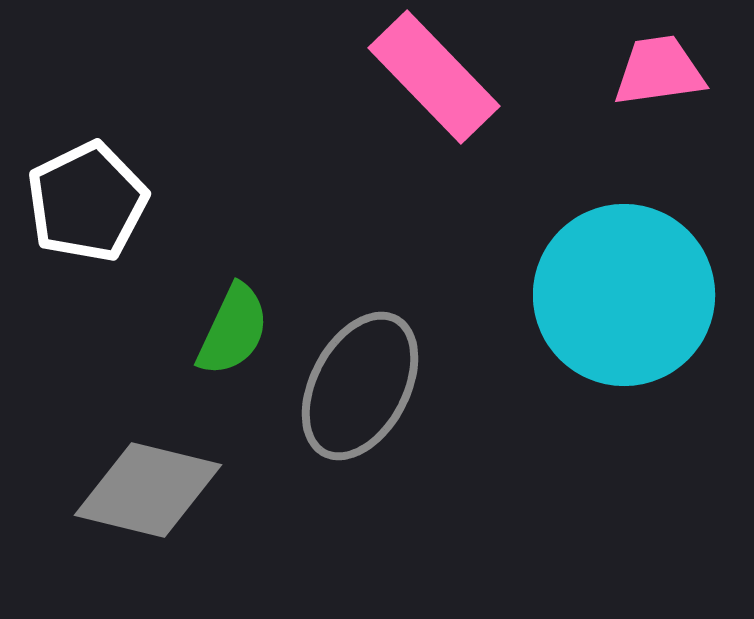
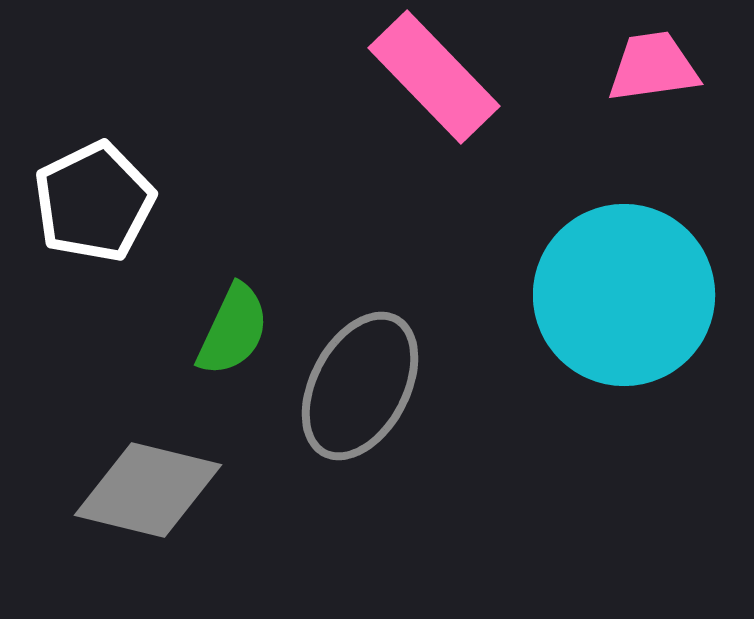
pink trapezoid: moved 6 px left, 4 px up
white pentagon: moved 7 px right
